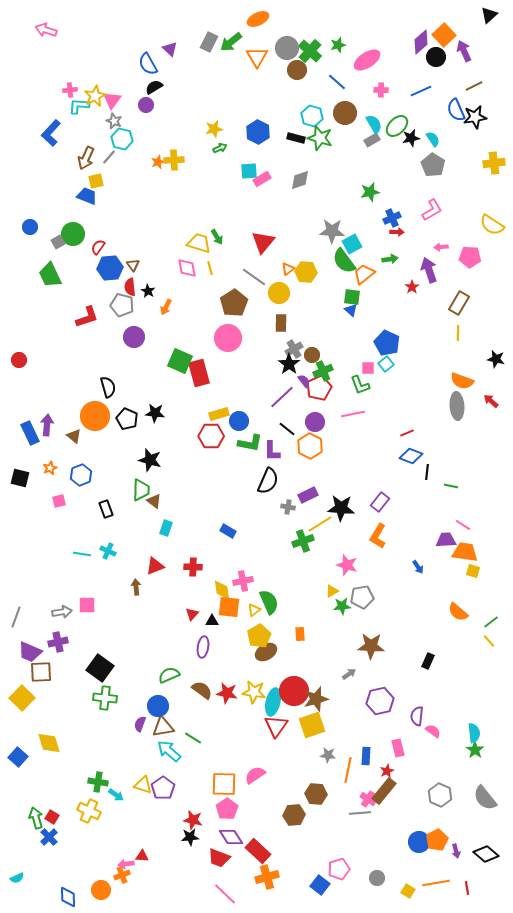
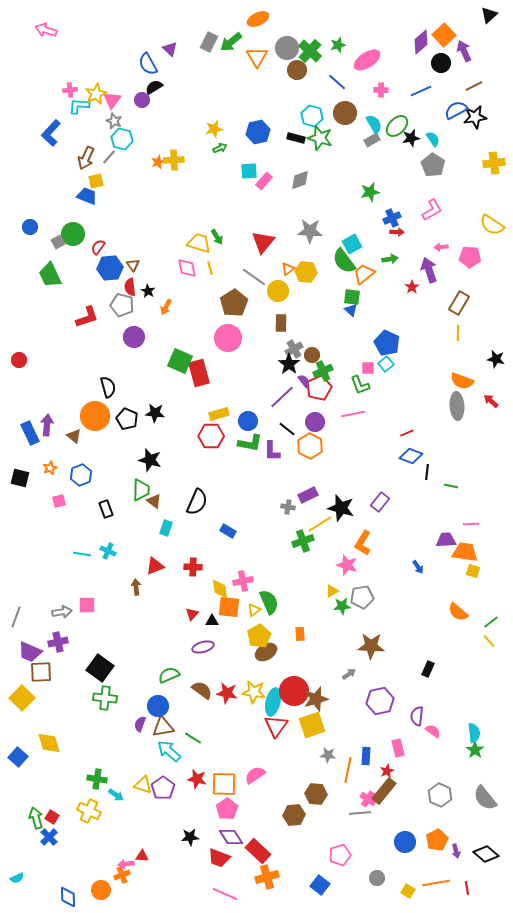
black circle at (436, 57): moved 5 px right, 6 px down
yellow star at (95, 96): moved 1 px right, 2 px up
purple circle at (146, 105): moved 4 px left, 5 px up
blue semicircle at (456, 110): rotated 85 degrees clockwise
blue hexagon at (258, 132): rotated 20 degrees clockwise
pink rectangle at (262, 179): moved 2 px right, 2 px down; rotated 18 degrees counterclockwise
gray star at (332, 231): moved 22 px left
yellow circle at (279, 293): moved 1 px left, 2 px up
blue circle at (239, 421): moved 9 px right
black semicircle at (268, 481): moved 71 px left, 21 px down
black star at (341, 508): rotated 12 degrees clockwise
pink line at (463, 525): moved 8 px right, 1 px up; rotated 35 degrees counterclockwise
orange L-shape at (378, 536): moved 15 px left, 7 px down
yellow diamond at (222, 590): moved 2 px left, 1 px up
purple ellipse at (203, 647): rotated 65 degrees clockwise
black rectangle at (428, 661): moved 8 px down
green cross at (98, 782): moved 1 px left, 3 px up
red star at (193, 820): moved 4 px right, 41 px up
blue circle at (419, 842): moved 14 px left
pink pentagon at (339, 869): moved 1 px right, 14 px up
pink line at (225, 894): rotated 20 degrees counterclockwise
